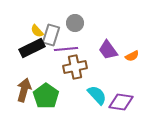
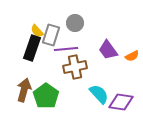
black rectangle: rotated 45 degrees counterclockwise
cyan semicircle: moved 2 px right, 1 px up
